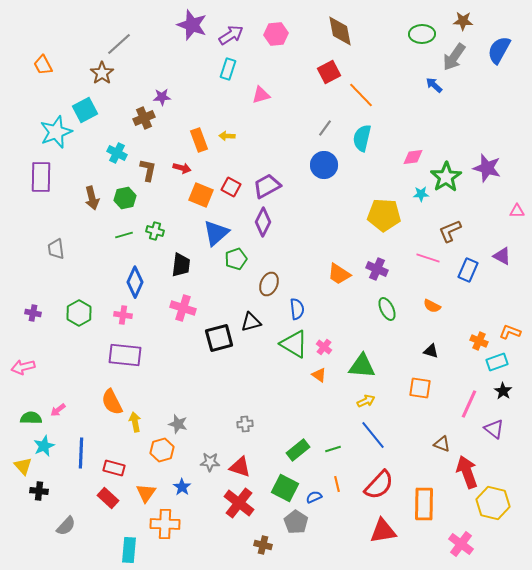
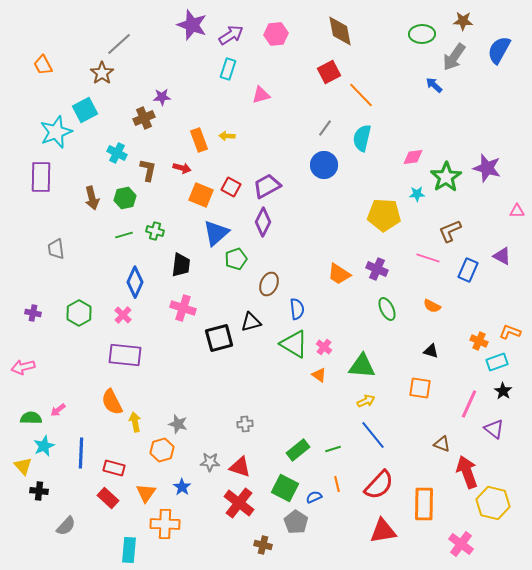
cyan star at (421, 194): moved 4 px left
pink cross at (123, 315): rotated 36 degrees clockwise
